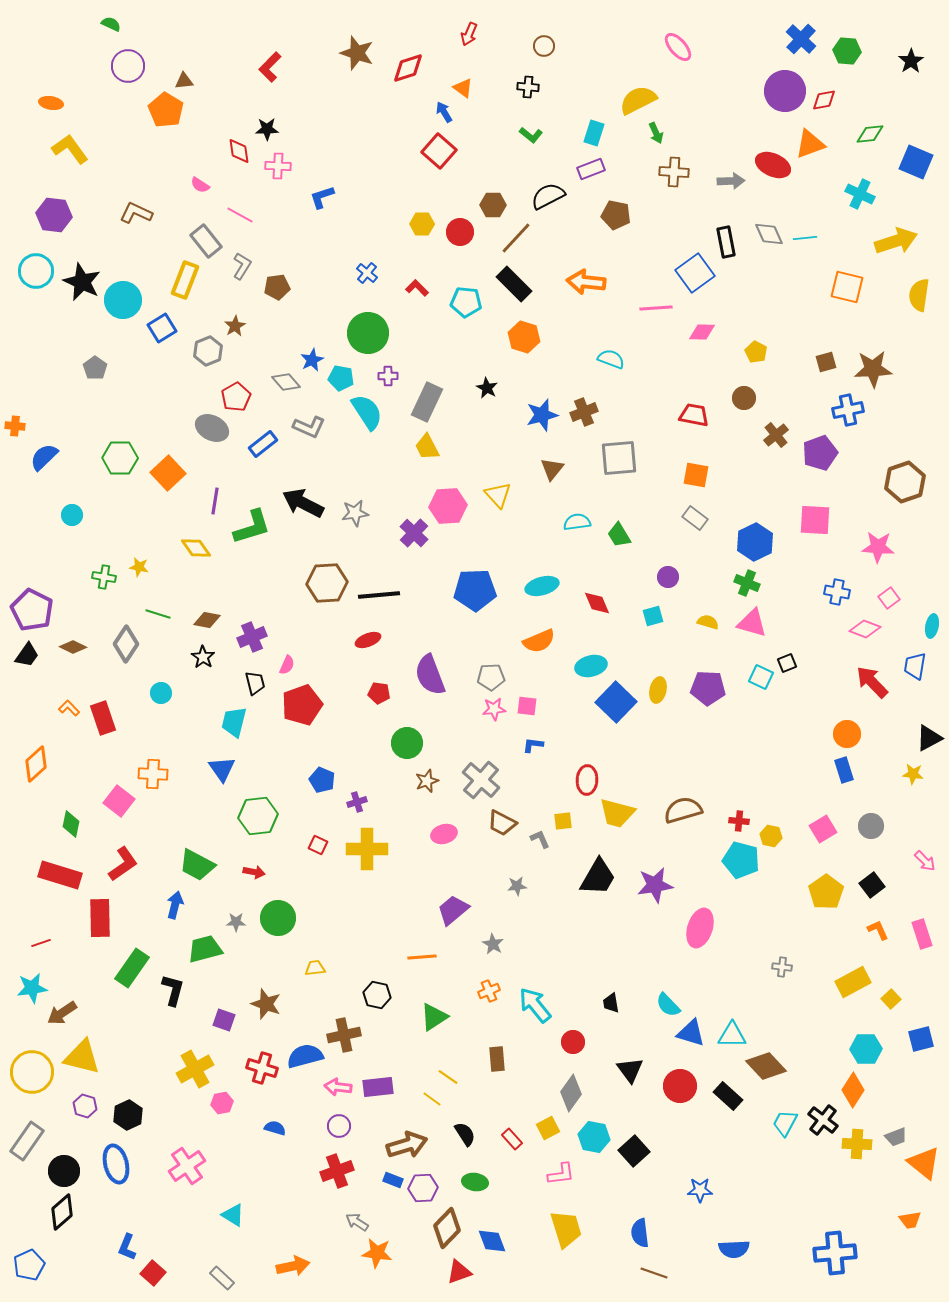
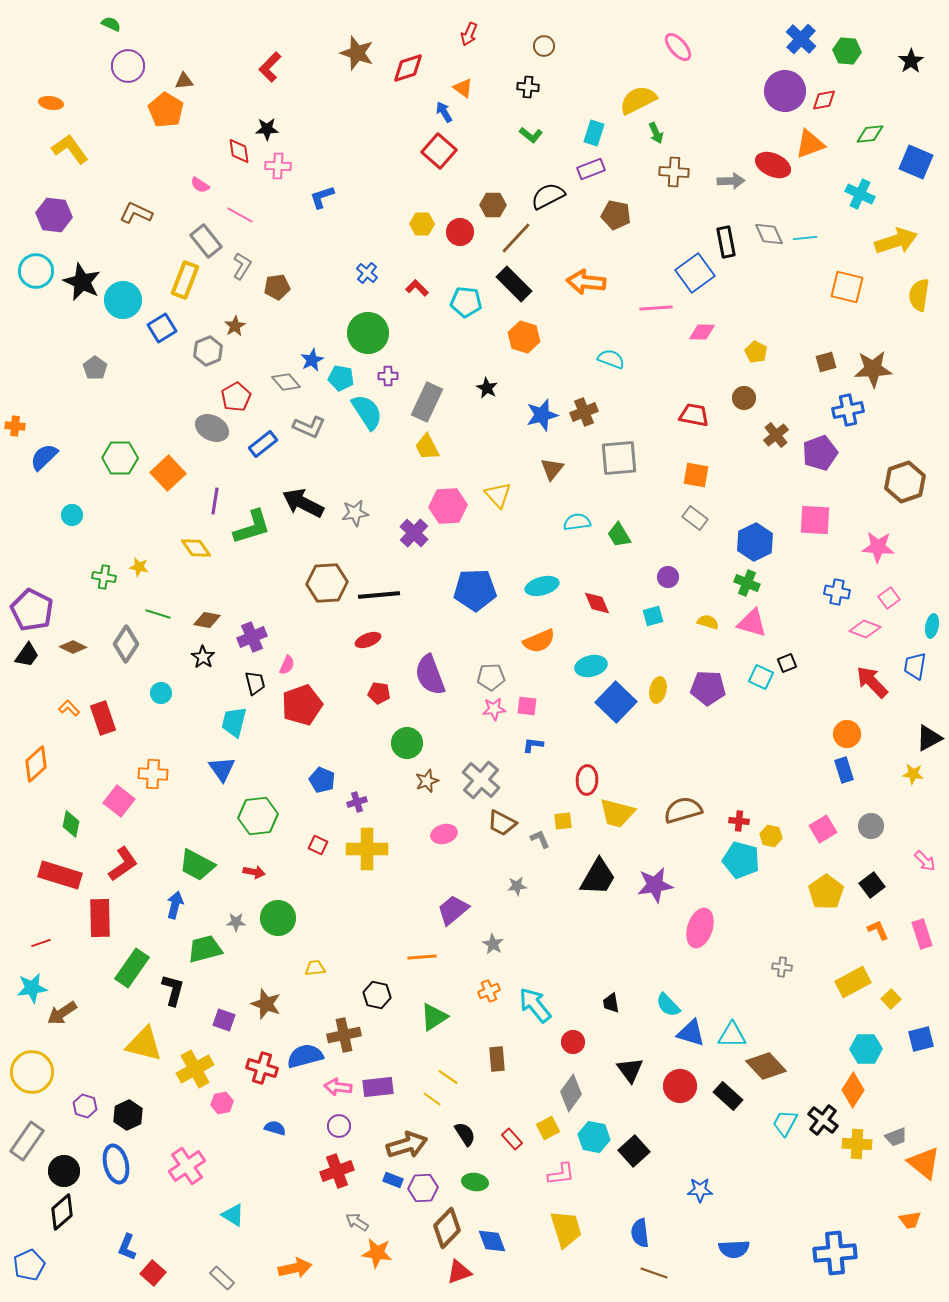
yellow triangle at (82, 1057): moved 62 px right, 13 px up
orange arrow at (293, 1266): moved 2 px right, 2 px down
